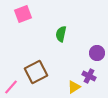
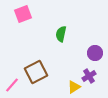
purple circle: moved 2 px left
purple cross: rotated 32 degrees clockwise
pink line: moved 1 px right, 2 px up
